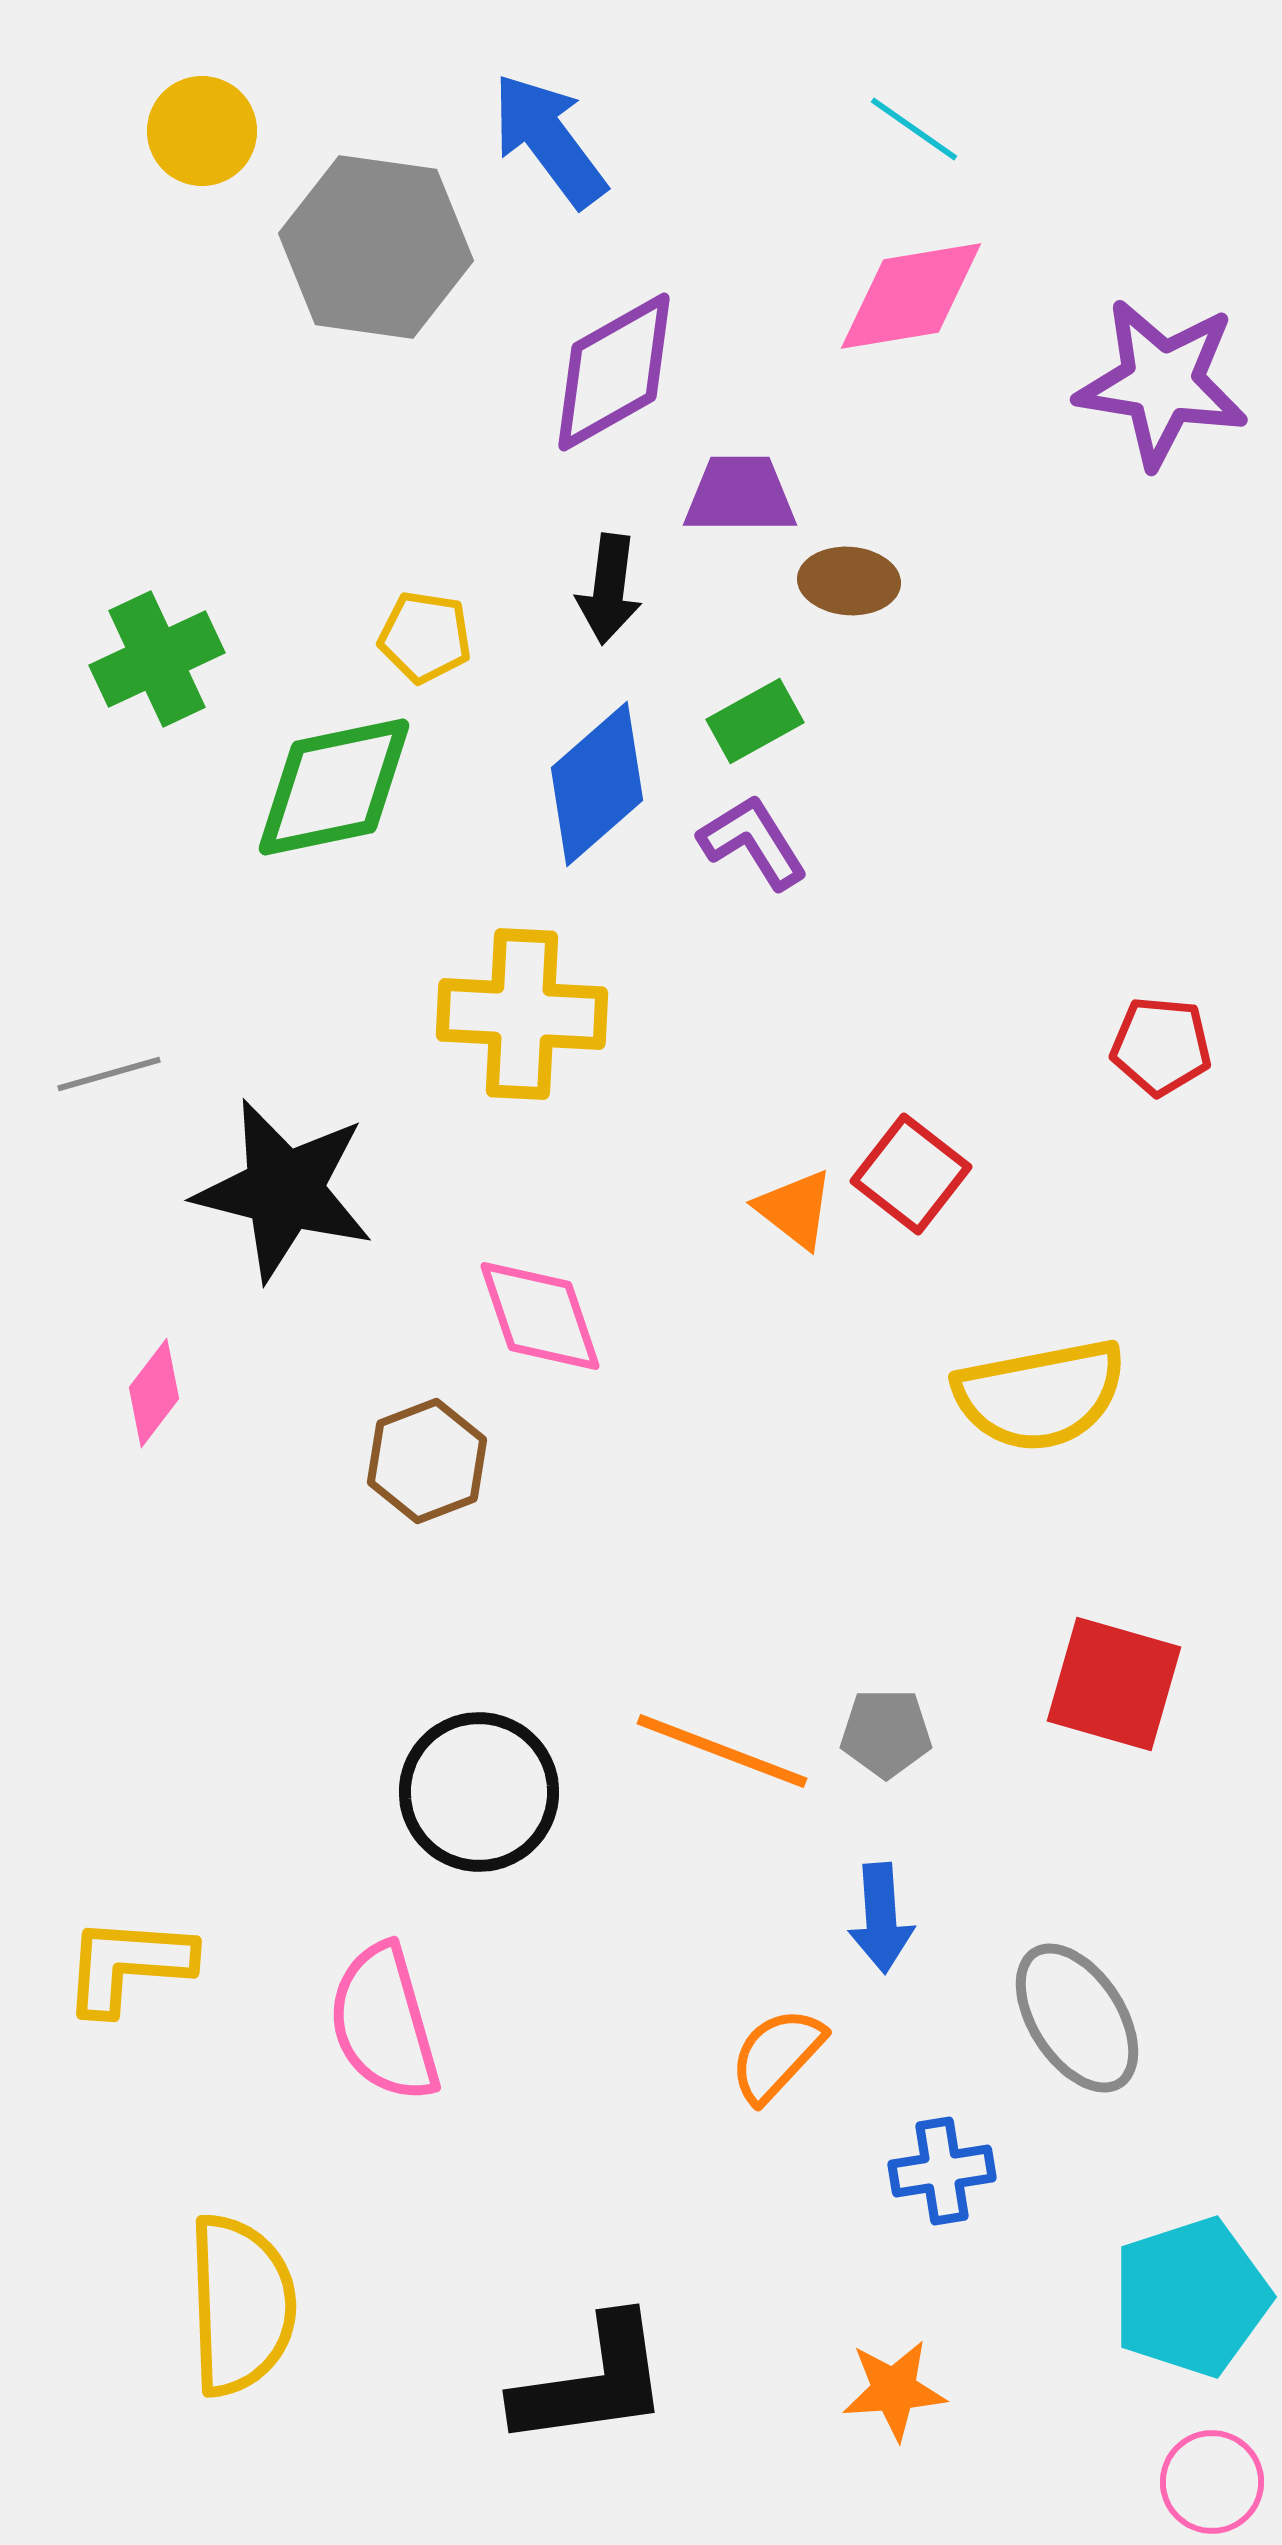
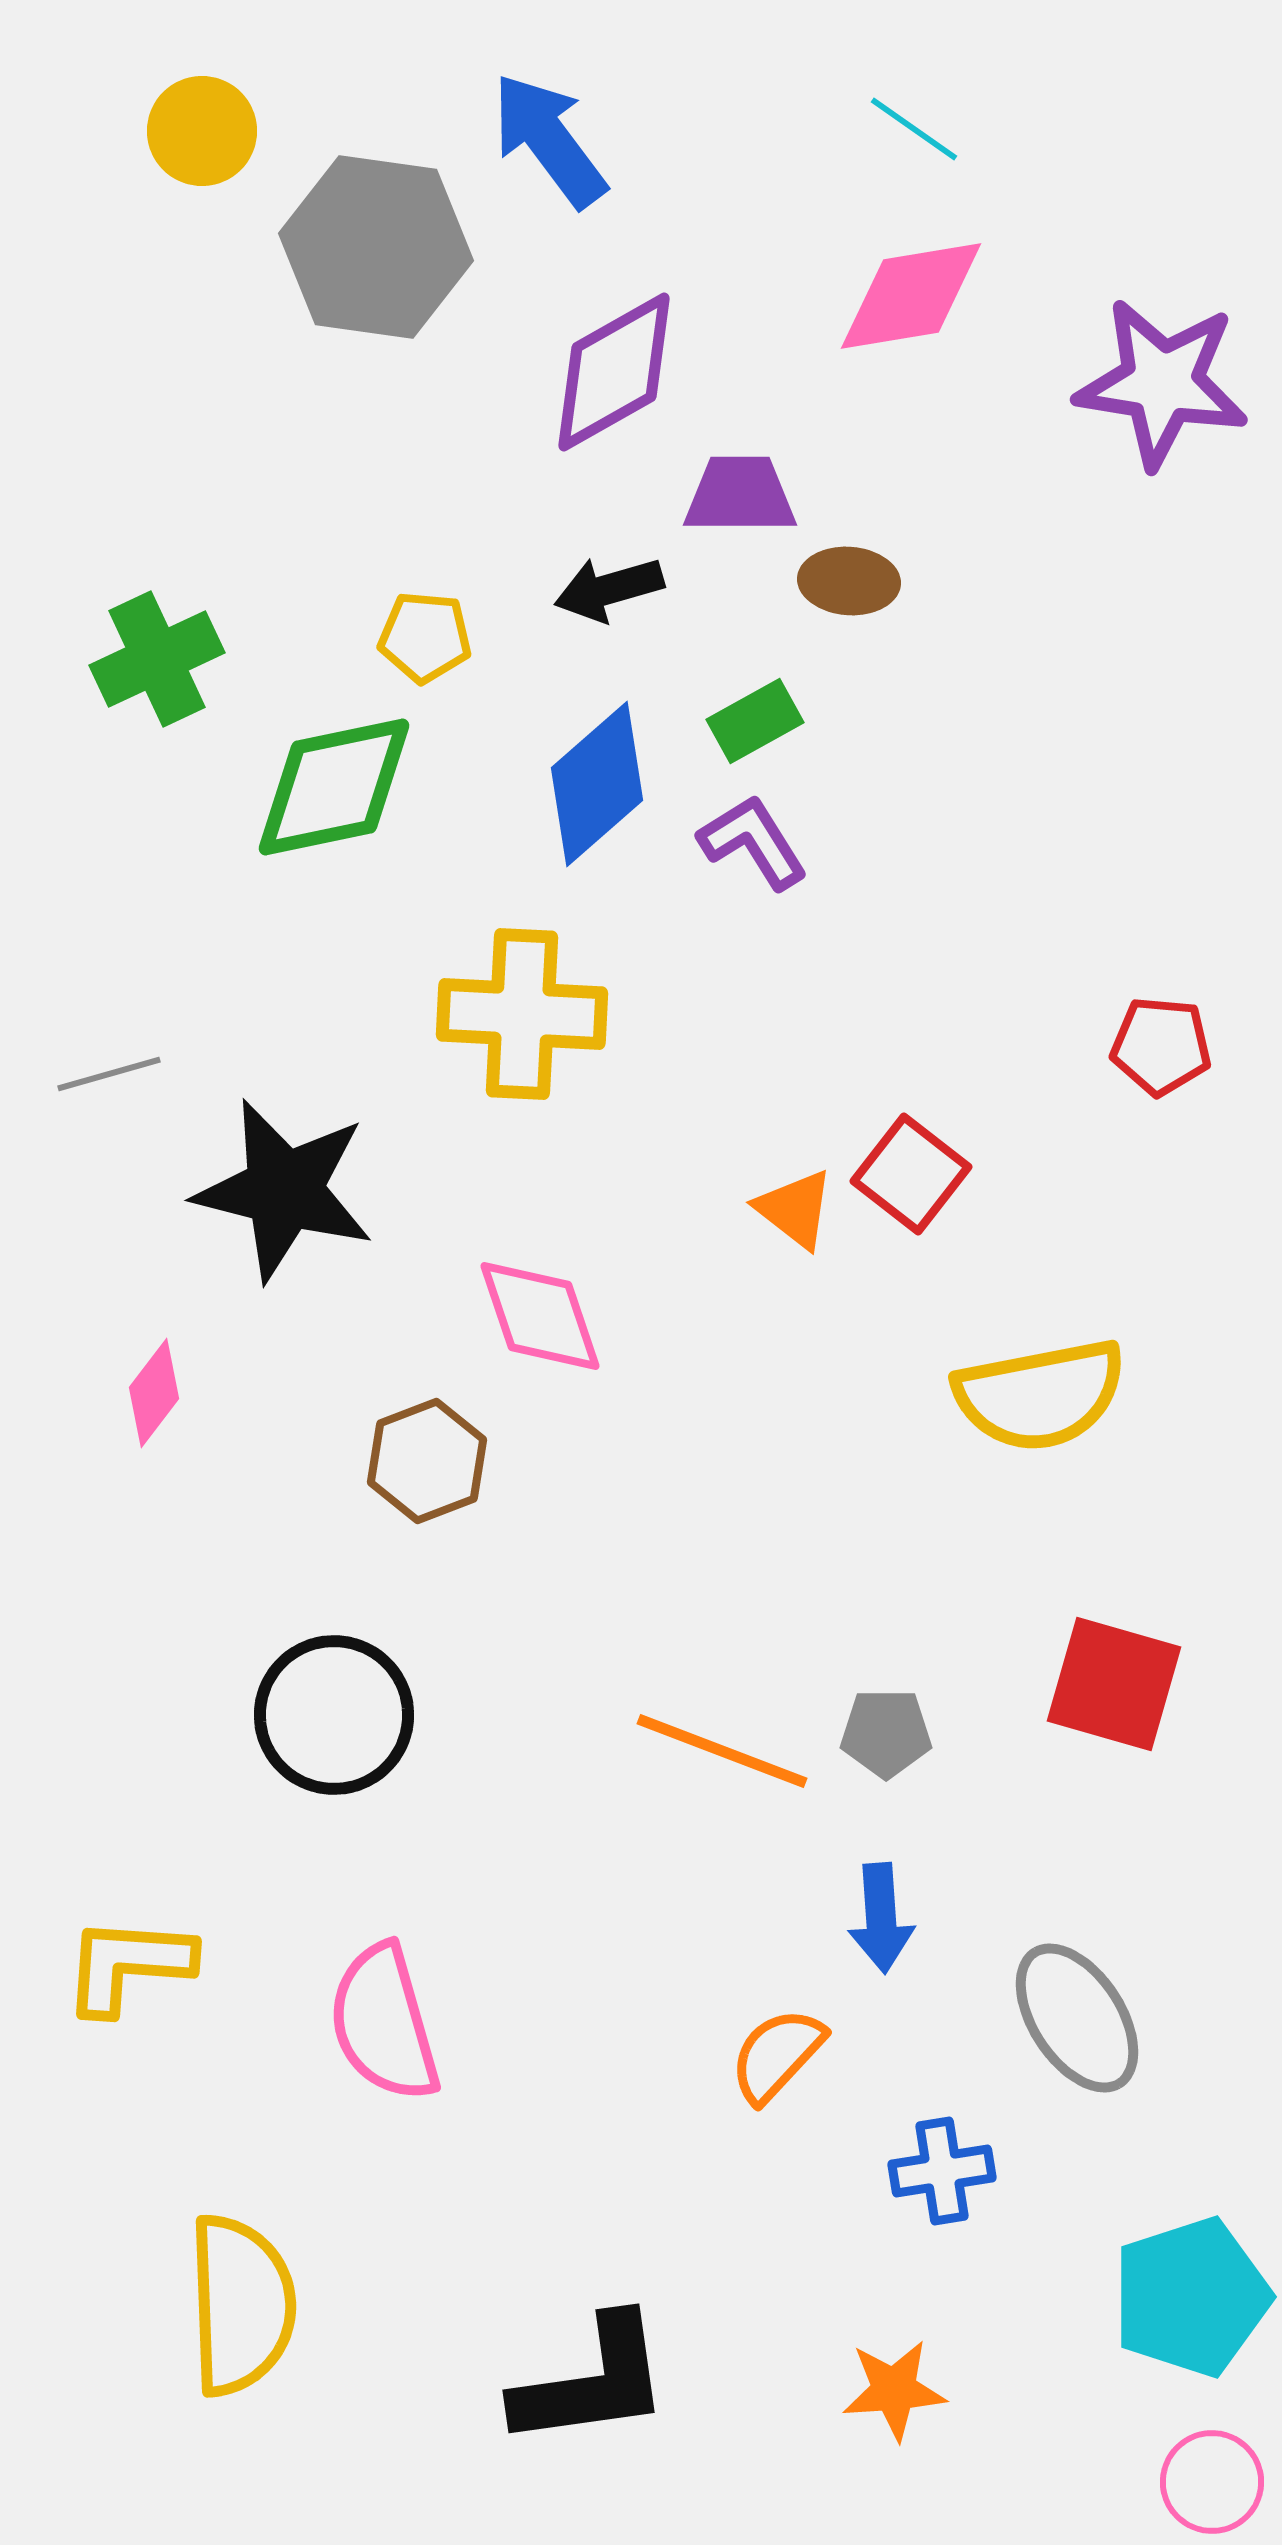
black arrow at (609, 589): rotated 67 degrees clockwise
yellow pentagon at (425, 637): rotated 4 degrees counterclockwise
black circle at (479, 1792): moved 145 px left, 77 px up
